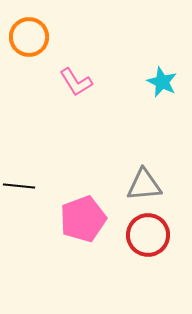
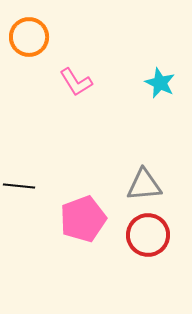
cyan star: moved 2 px left, 1 px down
